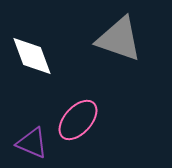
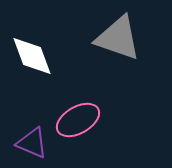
gray triangle: moved 1 px left, 1 px up
pink ellipse: rotated 18 degrees clockwise
